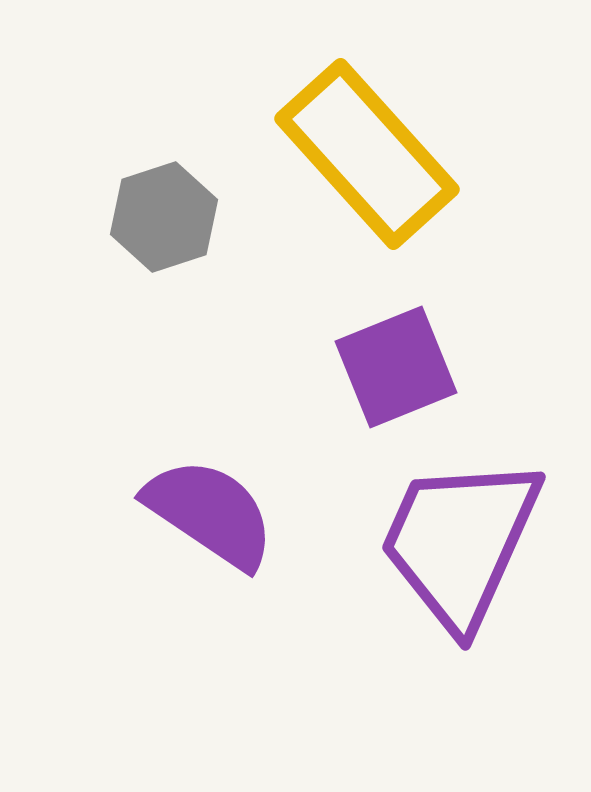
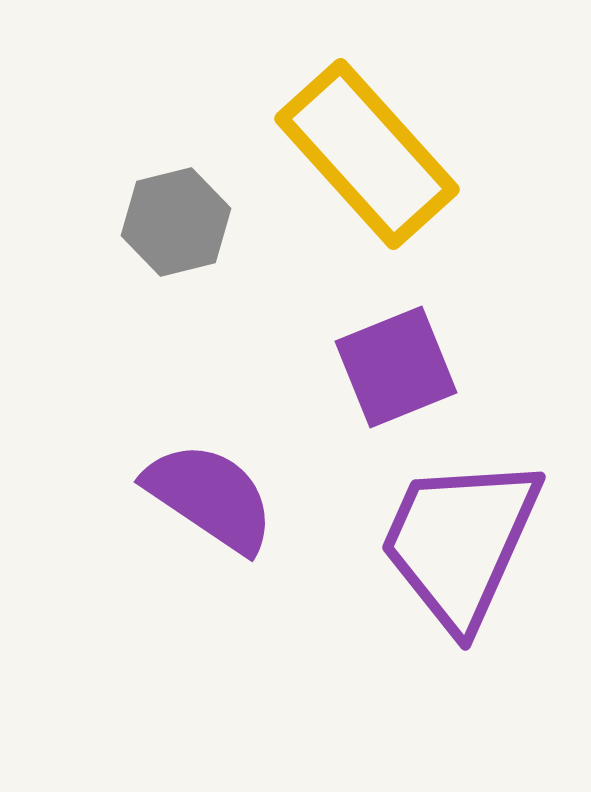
gray hexagon: moved 12 px right, 5 px down; rotated 4 degrees clockwise
purple semicircle: moved 16 px up
